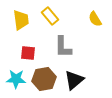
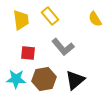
gray L-shape: rotated 40 degrees counterclockwise
black triangle: moved 1 px right
